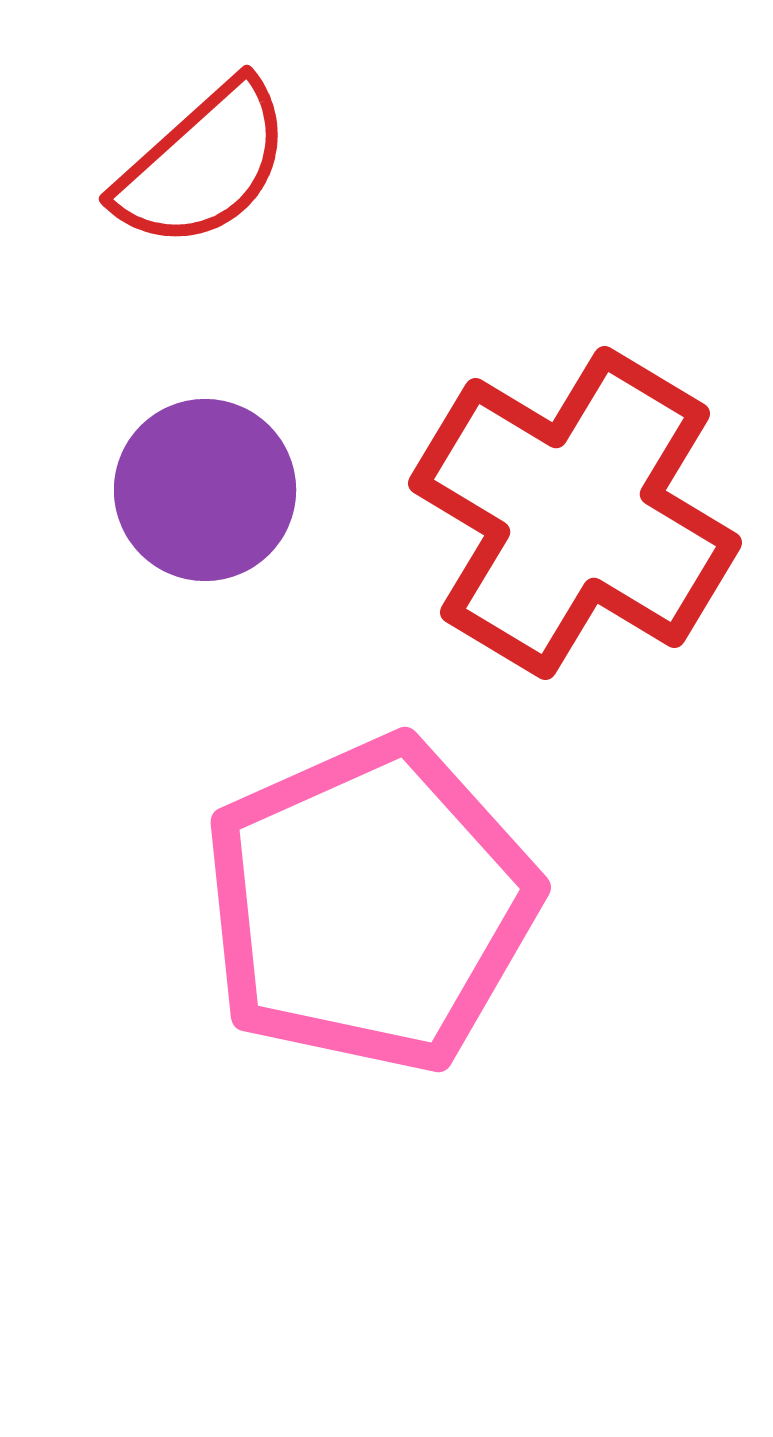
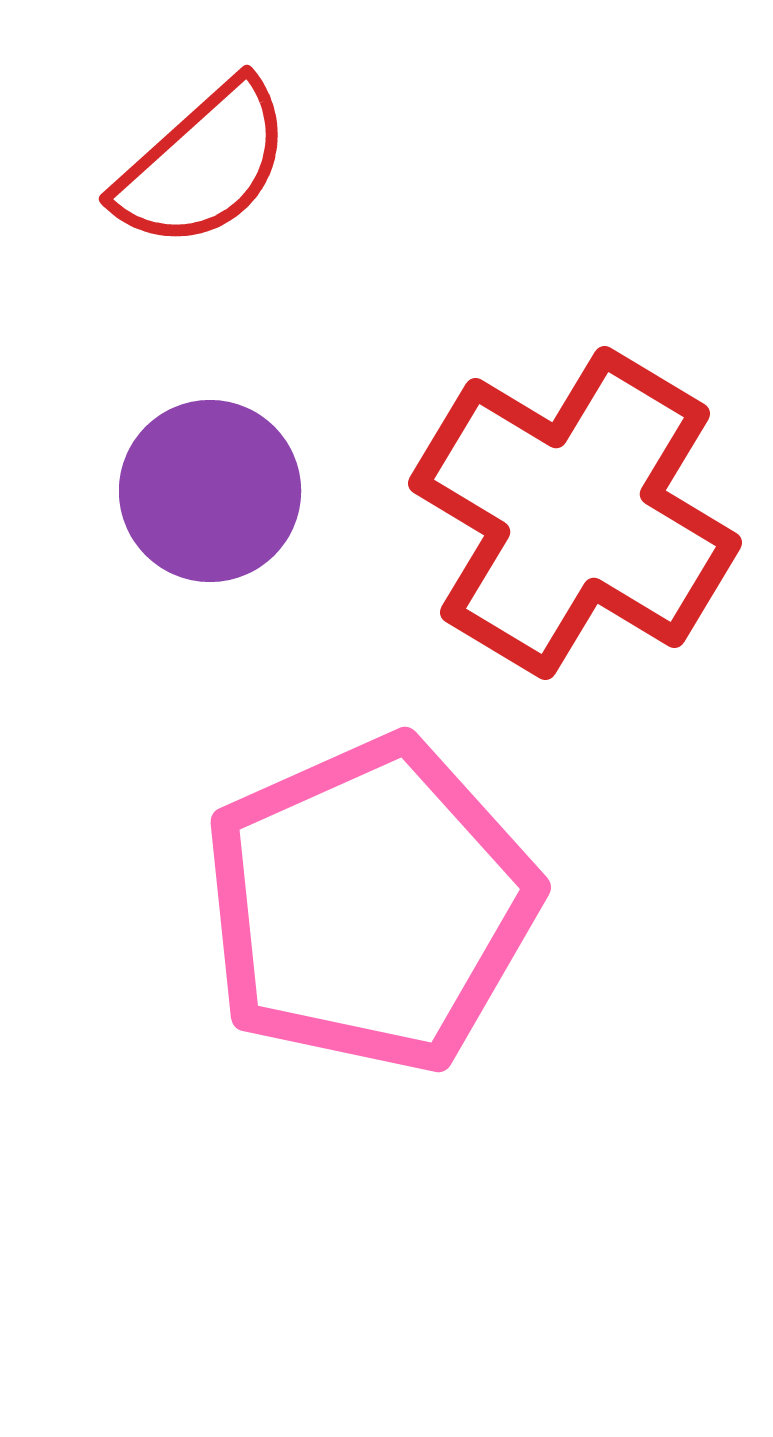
purple circle: moved 5 px right, 1 px down
